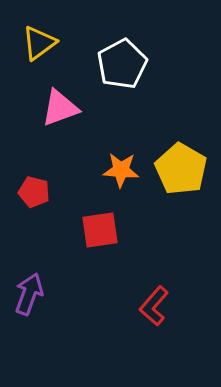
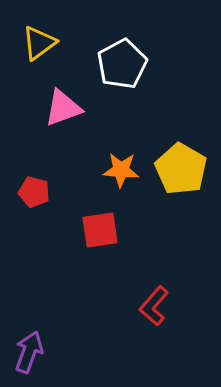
pink triangle: moved 3 px right
purple arrow: moved 58 px down
